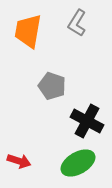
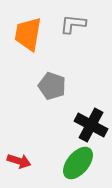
gray L-shape: moved 4 px left, 1 px down; rotated 64 degrees clockwise
orange trapezoid: moved 3 px down
black cross: moved 4 px right, 4 px down
green ellipse: rotated 20 degrees counterclockwise
